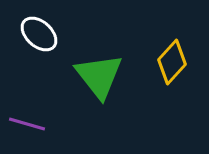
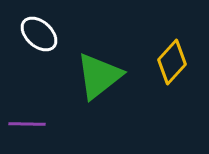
green triangle: rotated 30 degrees clockwise
purple line: rotated 15 degrees counterclockwise
